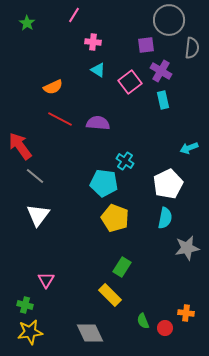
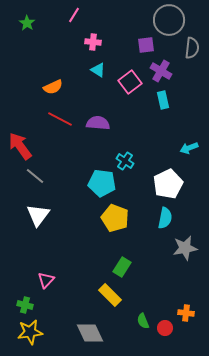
cyan pentagon: moved 2 px left
gray star: moved 2 px left
pink triangle: rotated 12 degrees clockwise
